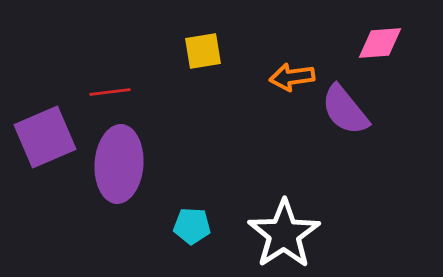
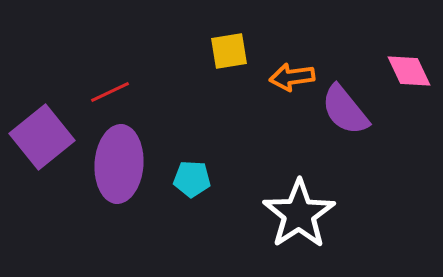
pink diamond: moved 29 px right, 28 px down; rotated 69 degrees clockwise
yellow square: moved 26 px right
red line: rotated 18 degrees counterclockwise
purple square: moved 3 px left; rotated 16 degrees counterclockwise
cyan pentagon: moved 47 px up
white star: moved 15 px right, 20 px up
